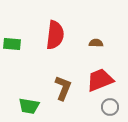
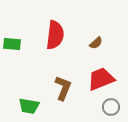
brown semicircle: rotated 136 degrees clockwise
red trapezoid: moved 1 px right, 1 px up
gray circle: moved 1 px right
